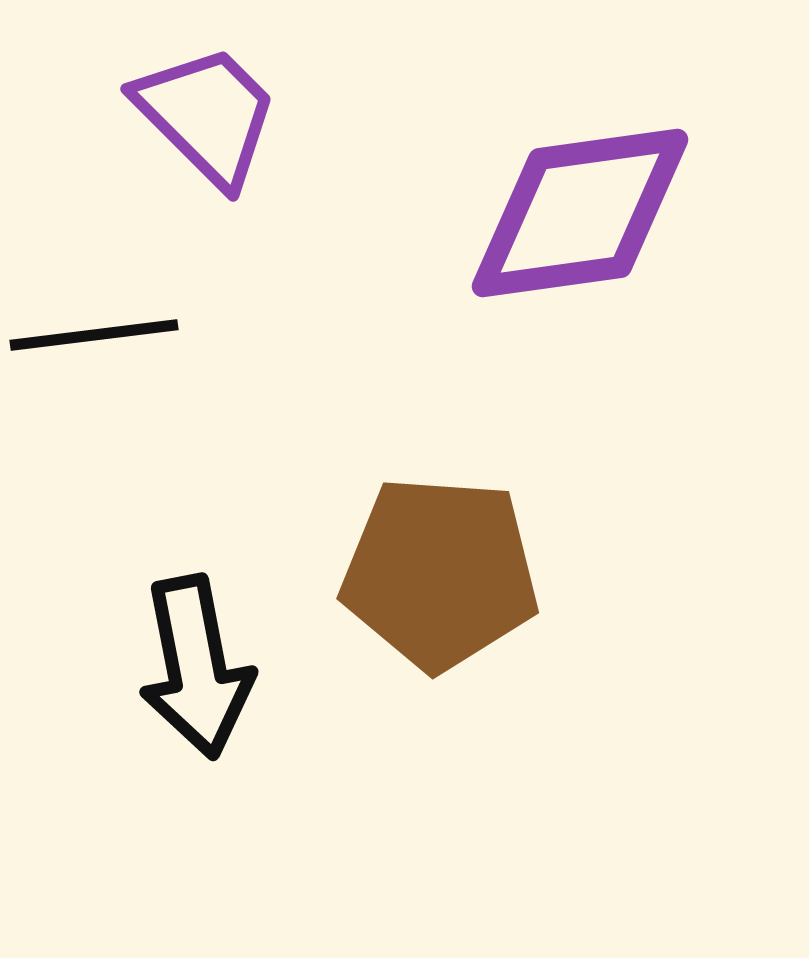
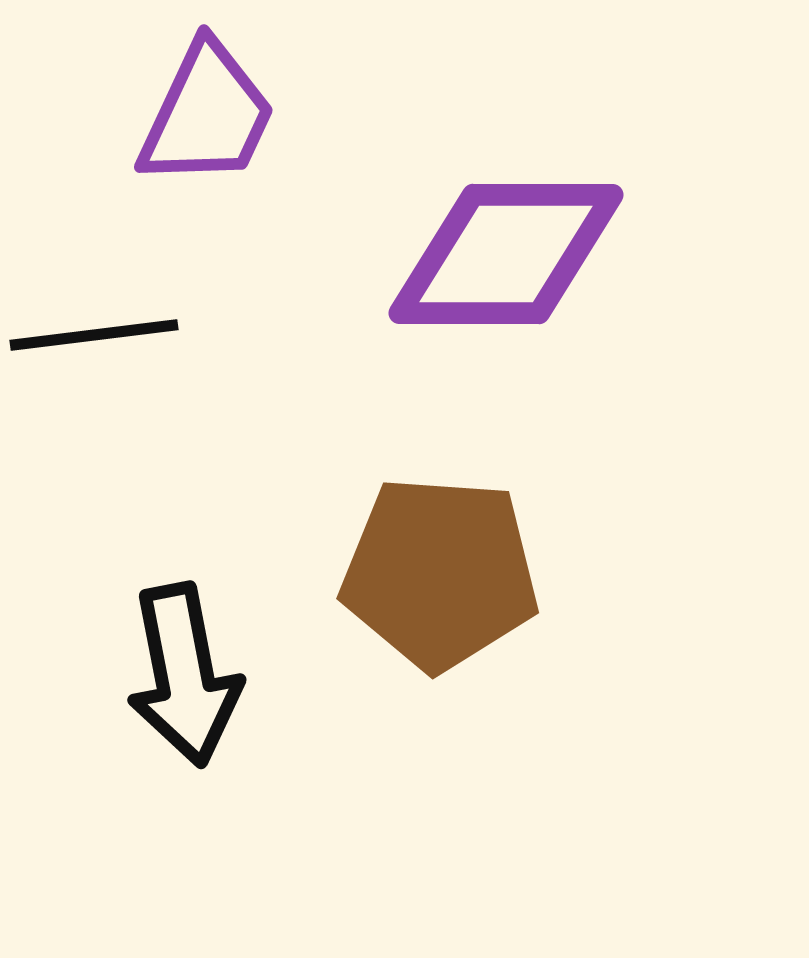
purple trapezoid: rotated 70 degrees clockwise
purple diamond: moved 74 px left, 41 px down; rotated 8 degrees clockwise
black arrow: moved 12 px left, 8 px down
